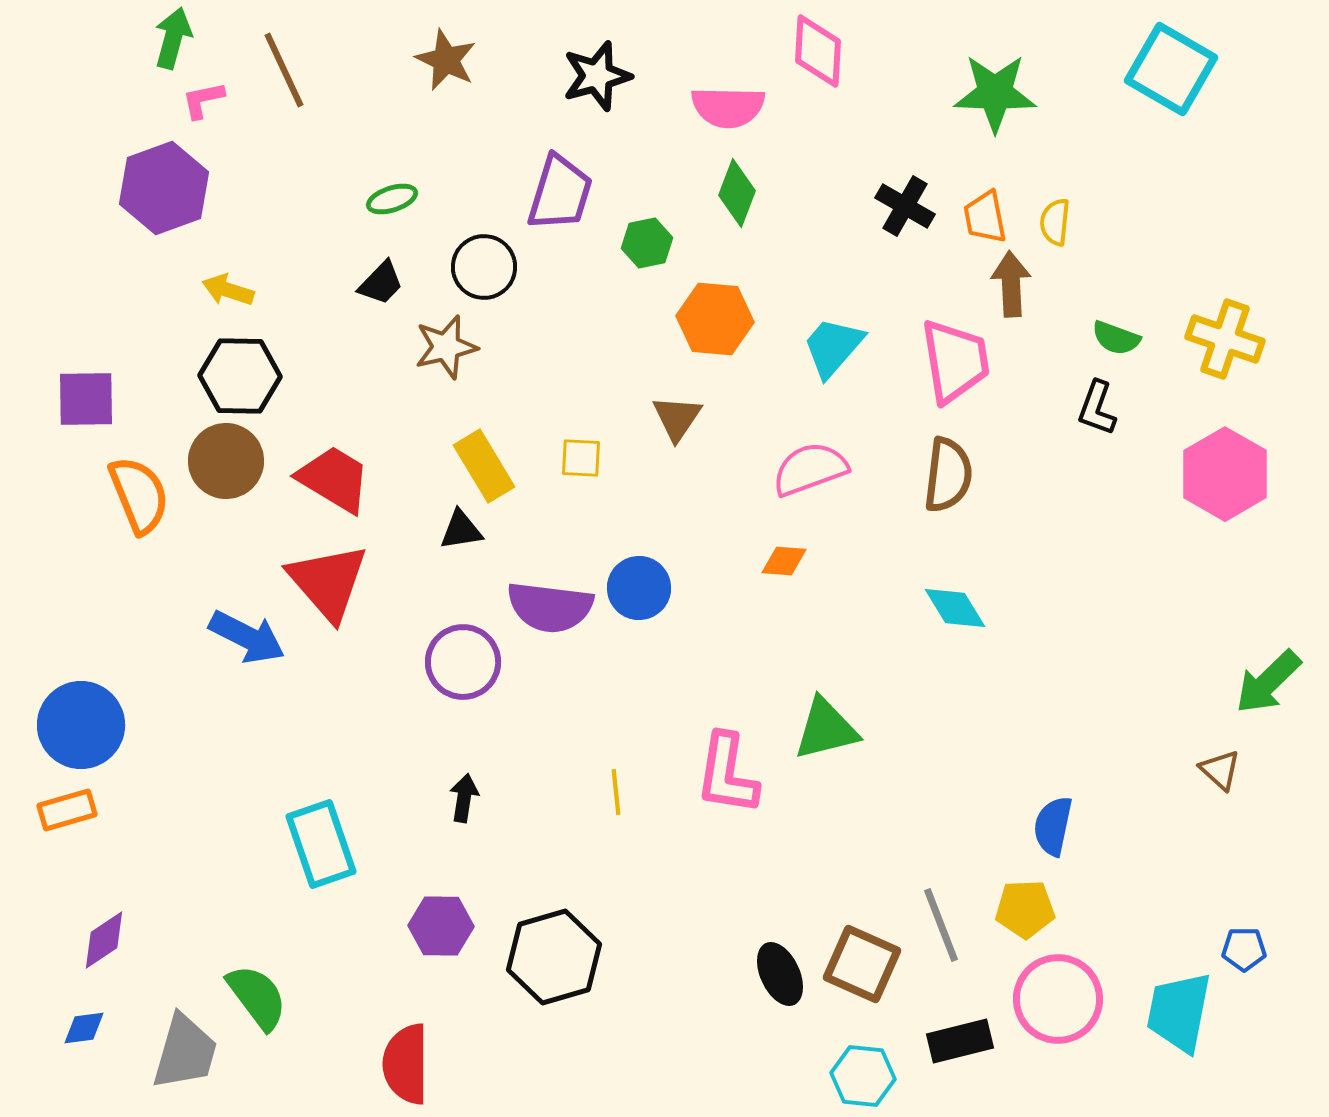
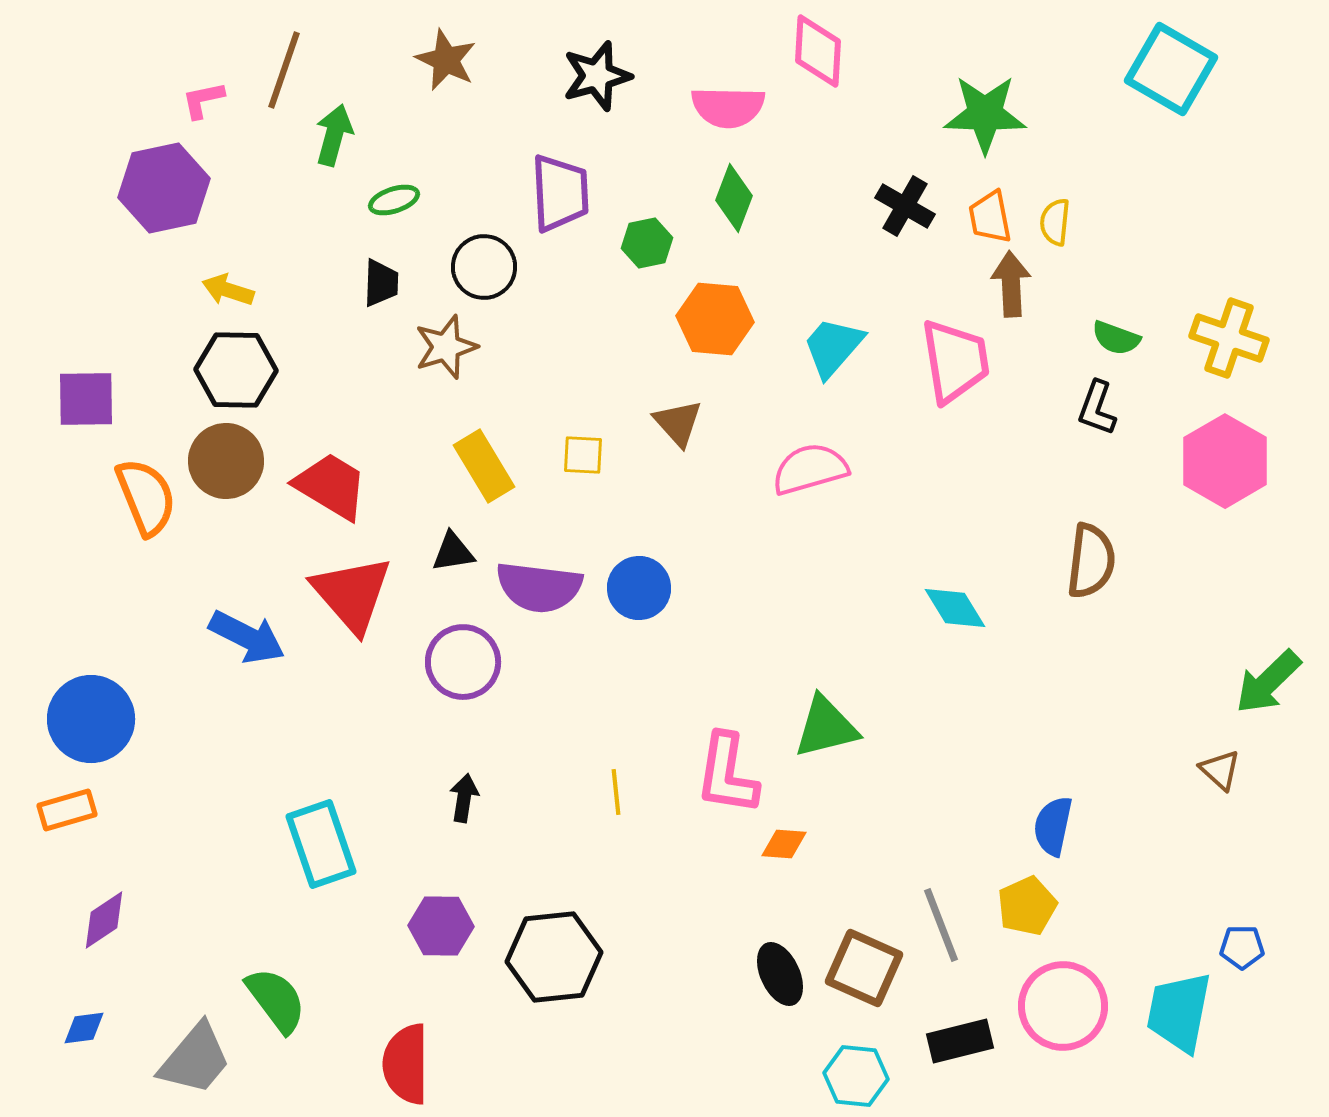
green arrow at (173, 38): moved 161 px right, 97 px down
brown line at (284, 70): rotated 44 degrees clockwise
green star at (995, 93): moved 10 px left, 21 px down
purple hexagon at (164, 188): rotated 8 degrees clockwise
purple trapezoid at (560, 193): rotated 20 degrees counterclockwise
green diamond at (737, 193): moved 3 px left, 5 px down
green ellipse at (392, 199): moved 2 px right, 1 px down
orange trapezoid at (985, 217): moved 5 px right
black trapezoid at (381, 283): rotated 42 degrees counterclockwise
yellow cross at (1225, 339): moved 4 px right, 1 px up
brown star at (446, 347): rotated 4 degrees counterclockwise
black hexagon at (240, 376): moved 4 px left, 6 px up
brown triangle at (677, 418): moved 1 px right, 5 px down; rotated 16 degrees counterclockwise
yellow square at (581, 458): moved 2 px right, 3 px up
pink semicircle at (810, 469): rotated 4 degrees clockwise
pink hexagon at (1225, 474): moved 13 px up
brown semicircle at (948, 475): moved 143 px right, 86 px down
red trapezoid at (334, 479): moved 3 px left, 7 px down
orange semicircle at (139, 495): moved 7 px right, 2 px down
black triangle at (461, 530): moved 8 px left, 22 px down
orange diamond at (784, 561): moved 283 px down
red triangle at (328, 582): moved 24 px right, 12 px down
purple semicircle at (550, 607): moved 11 px left, 20 px up
blue circle at (81, 725): moved 10 px right, 6 px up
green triangle at (826, 729): moved 2 px up
yellow pentagon at (1025, 909): moved 2 px right, 3 px up; rotated 22 degrees counterclockwise
purple diamond at (104, 940): moved 20 px up
blue pentagon at (1244, 949): moved 2 px left, 2 px up
black hexagon at (554, 957): rotated 10 degrees clockwise
brown square at (862, 964): moved 2 px right, 4 px down
green semicircle at (257, 997): moved 19 px right, 3 px down
pink circle at (1058, 999): moved 5 px right, 7 px down
gray trapezoid at (185, 1052): moved 10 px right, 7 px down; rotated 24 degrees clockwise
cyan hexagon at (863, 1076): moved 7 px left
